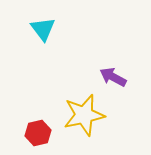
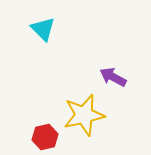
cyan triangle: rotated 8 degrees counterclockwise
red hexagon: moved 7 px right, 4 px down
